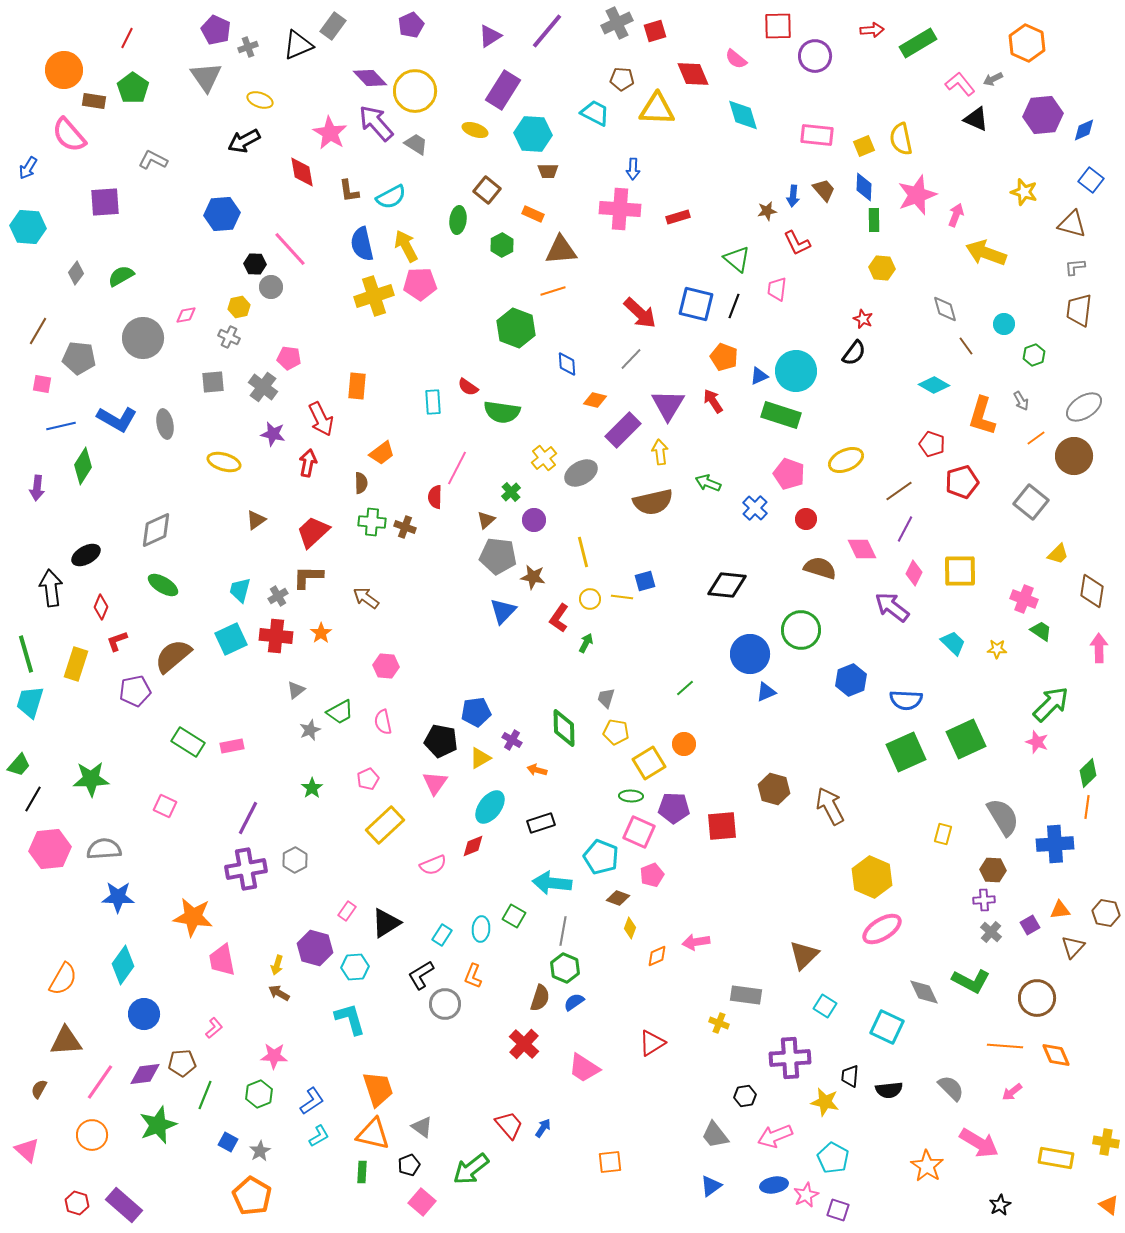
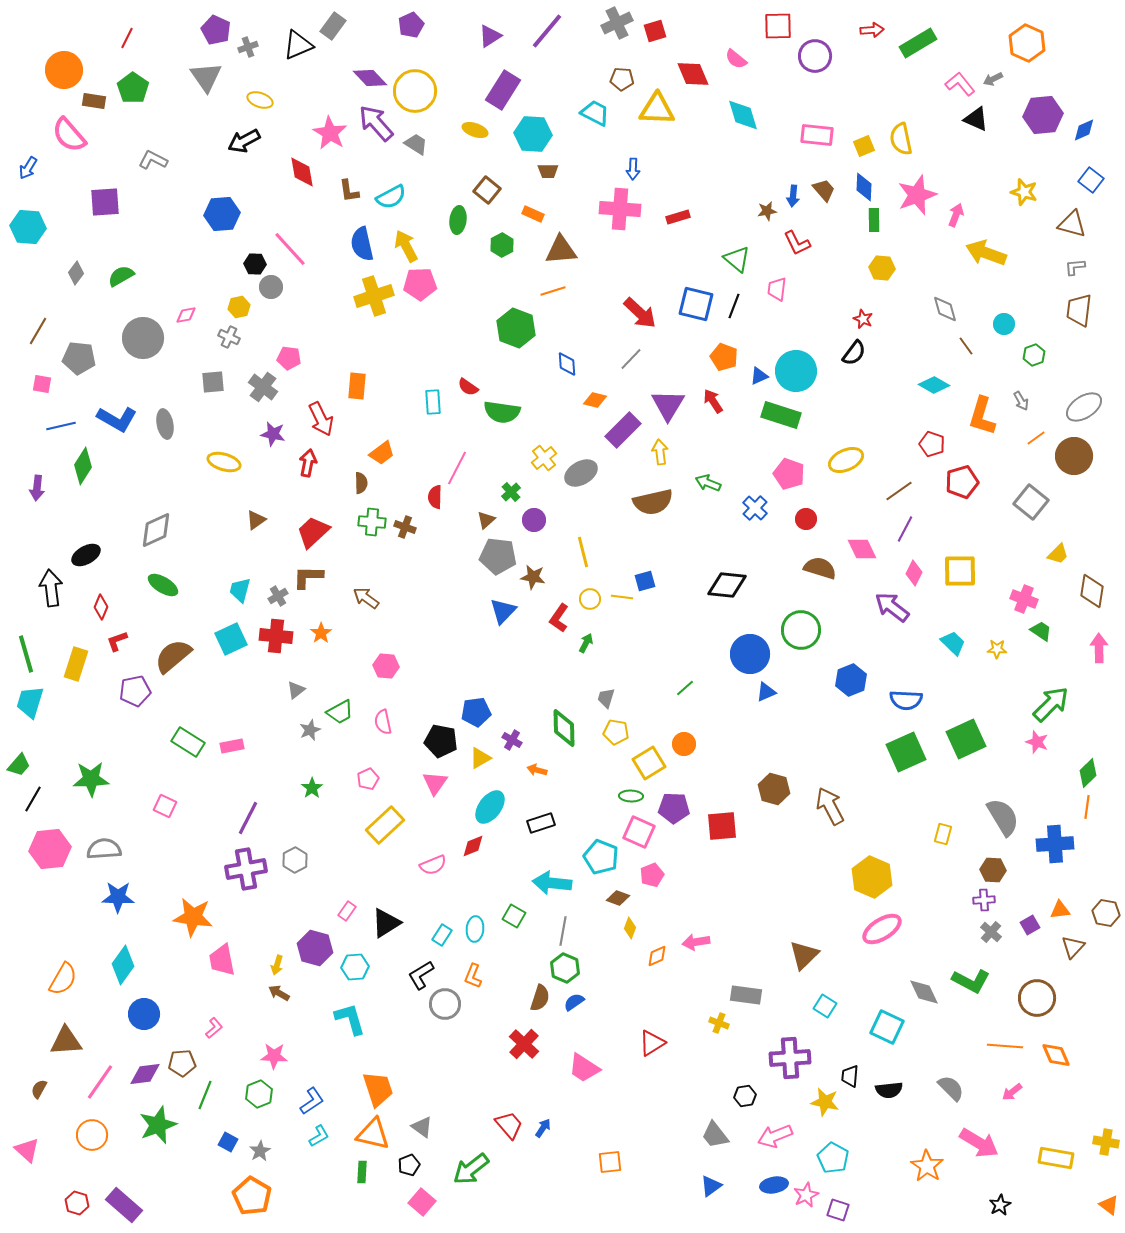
cyan ellipse at (481, 929): moved 6 px left
